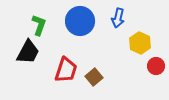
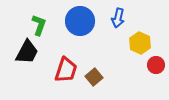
black trapezoid: moved 1 px left
red circle: moved 1 px up
